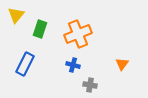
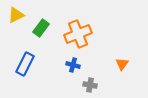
yellow triangle: rotated 24 degrees clockwise
green rectangle: moved 1 px right, 1 px up; rotated 18 degrees clockwise
